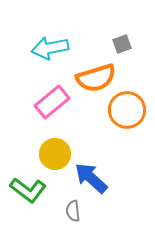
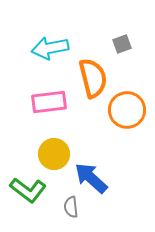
orange semicircle: moved 3 px left; rotated 87 degrees counterclockwise
pink rectangle: moved 3 px left; rotated 32 degrees clockwise
yellow circle: moved 1 px left
gray semicircle: moved 2 px left, 4 px up
